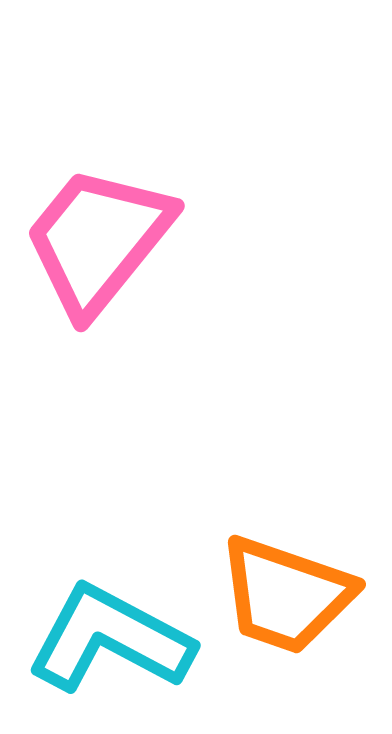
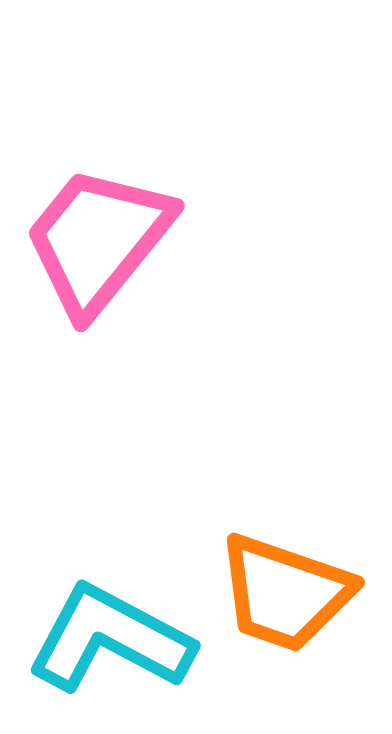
orange trapezoid: moved 1 px left, 2 px up
